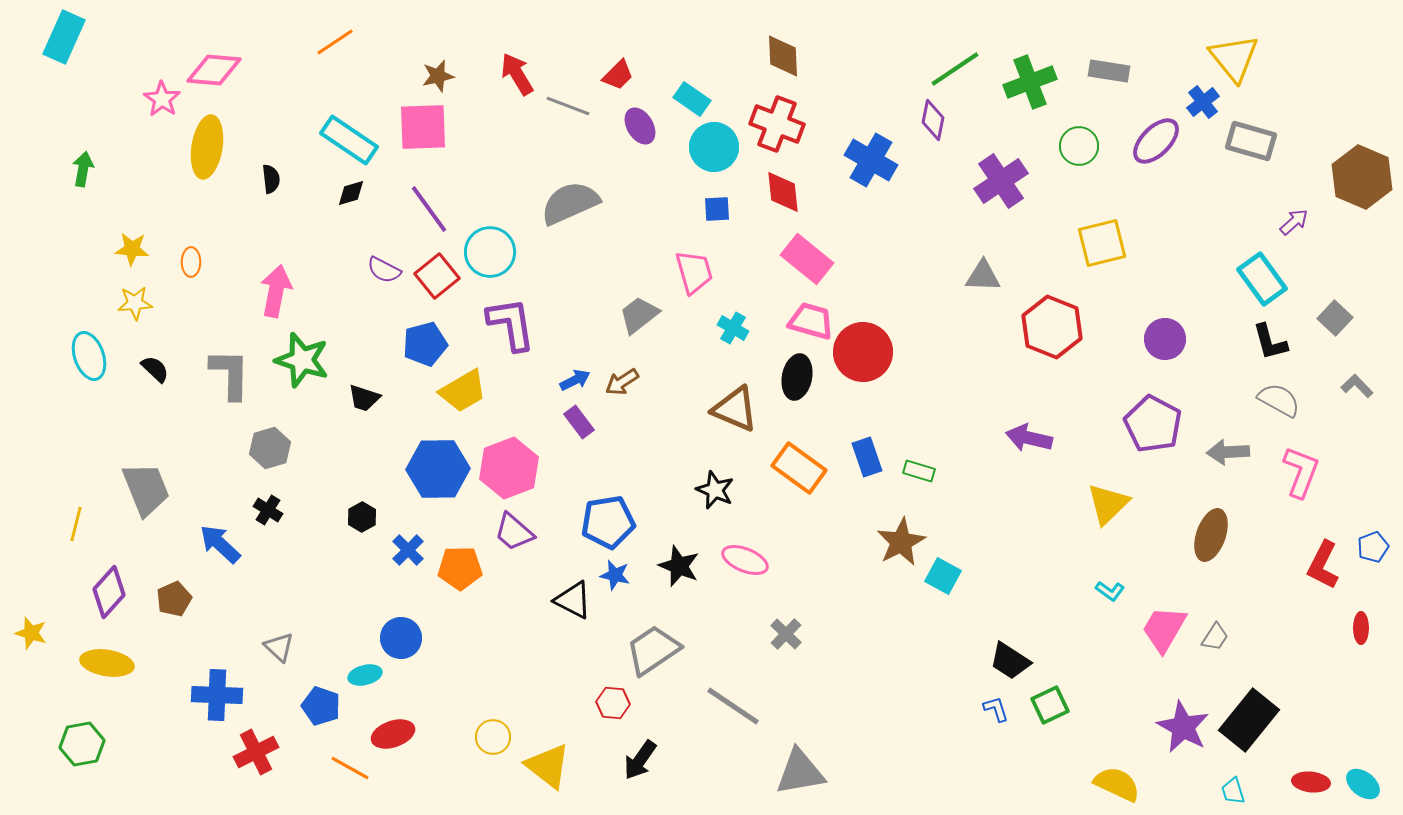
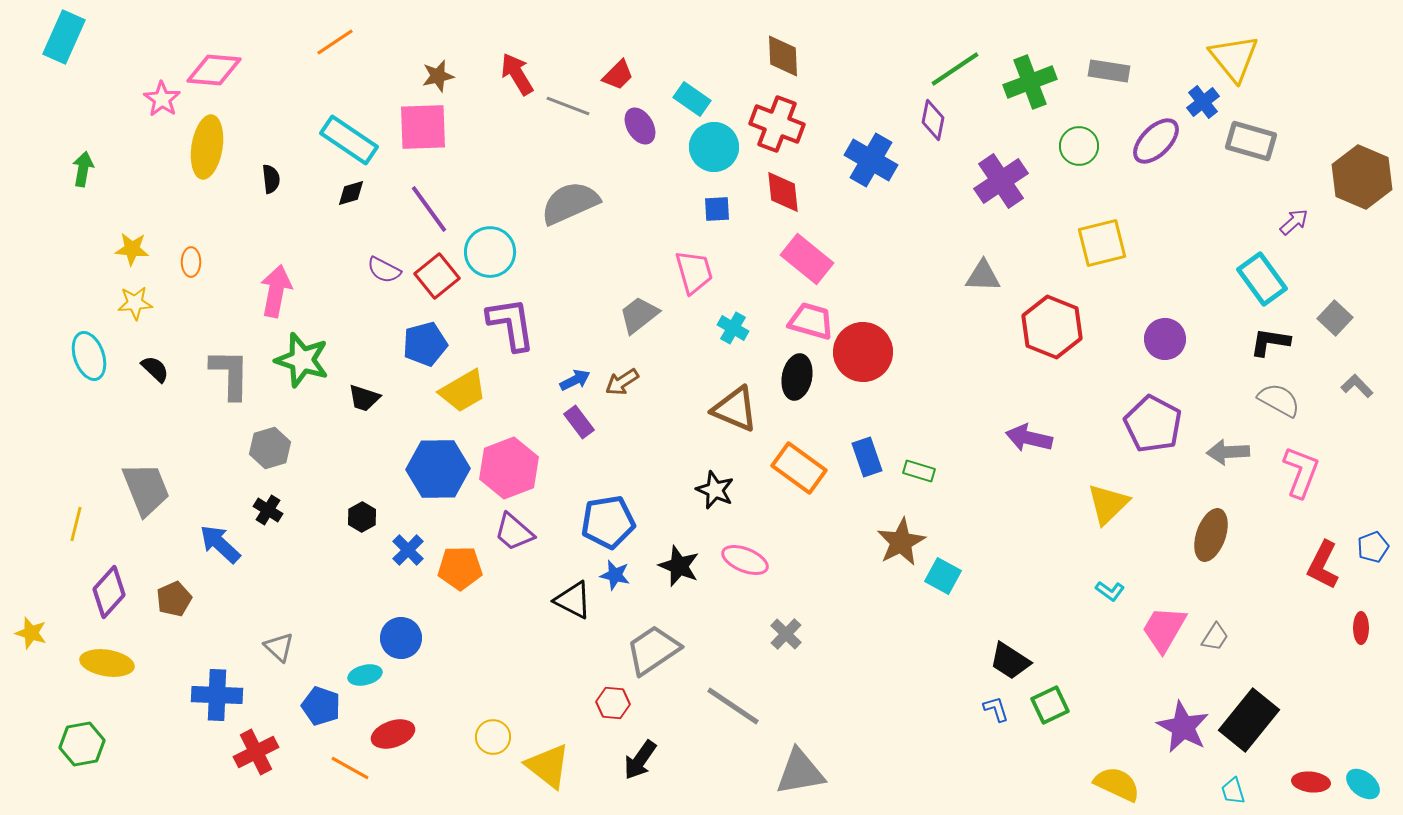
black L-shape at (1270, 342): rotated 114 degrees clockwise
